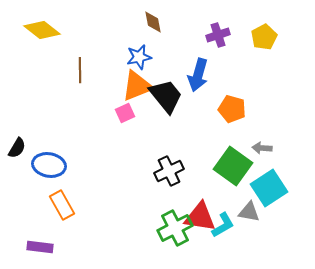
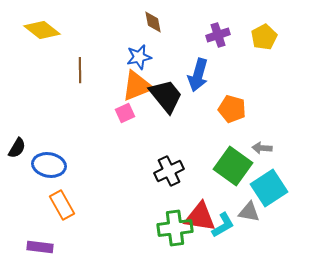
green cross: rotated 20 degrees clockwise
